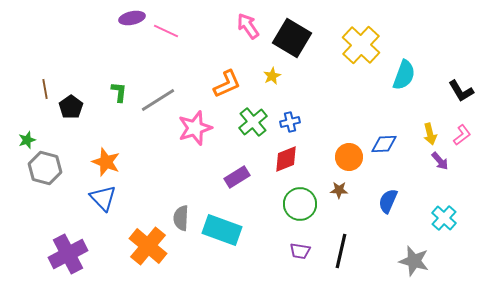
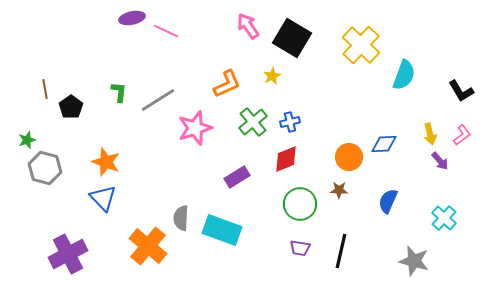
purple trapezoid: moved 3 px up
